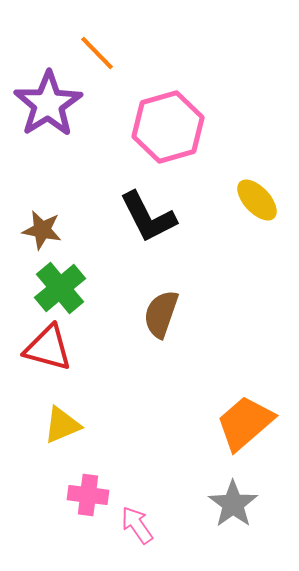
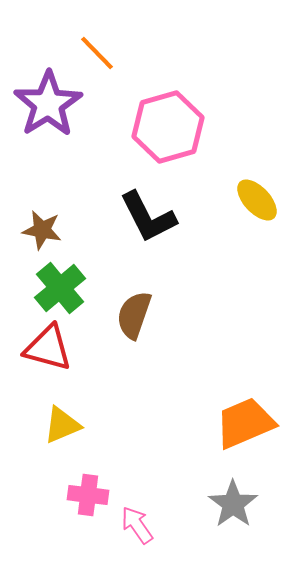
brown semicircle: moved 27 px left, 1 px down
orange trapezoid: rotated 18 degrees clockwise
